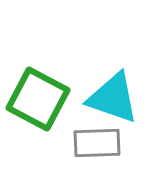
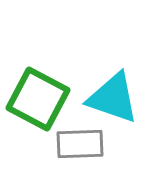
gray rectangle: moved 17 px left, 1 px down
